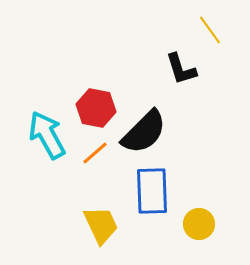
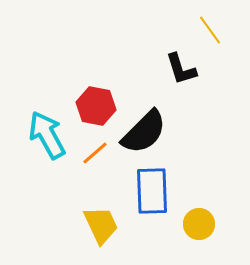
red hexagon: moved 2 px up
